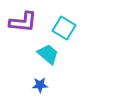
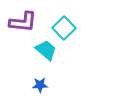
cyan square: rotated 15 degrees clockwise
cyan trapezoid: moved 2 px left, 4 px up
